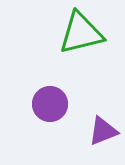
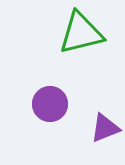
purple triangle: moved 2 px right, 3 px up
